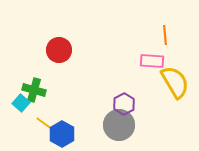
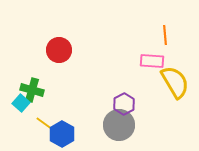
green cross: moved 2 px left
